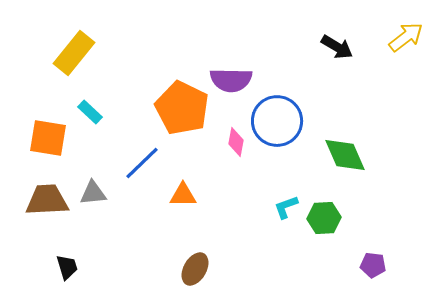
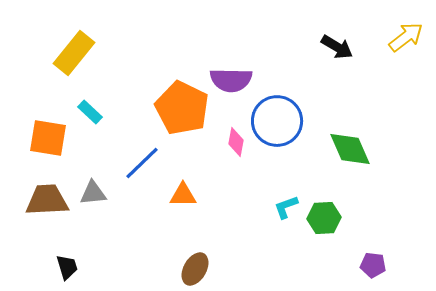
green diamond: moved 5 px right, 6 px up
